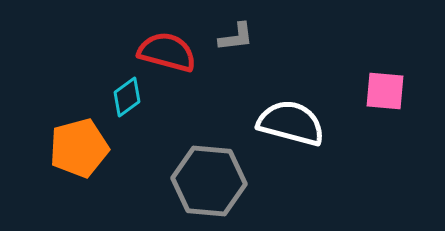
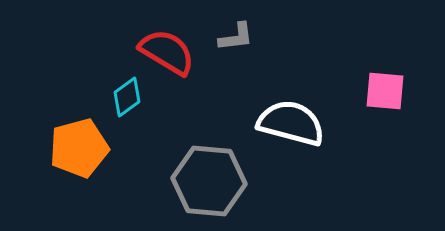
red semicircle: rotated 16 degrees clockwise
